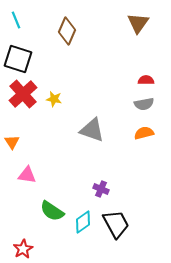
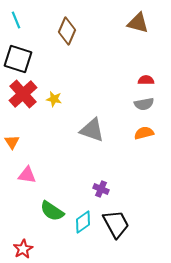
brown triangle: rotated 50 degrees counterclockwise
